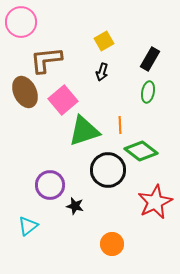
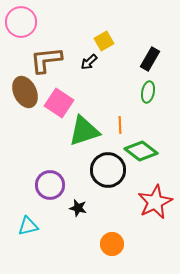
black arrow: moved 13 px left, 10 px up; rotated 30 degrees clockwise
pink square: moved 4 px left, 3 px down; rotated 16 degrees counterclockwise
black star: moved 3 px right, 2 px down
cyan triangle: rotated 25 degrees clockwise
